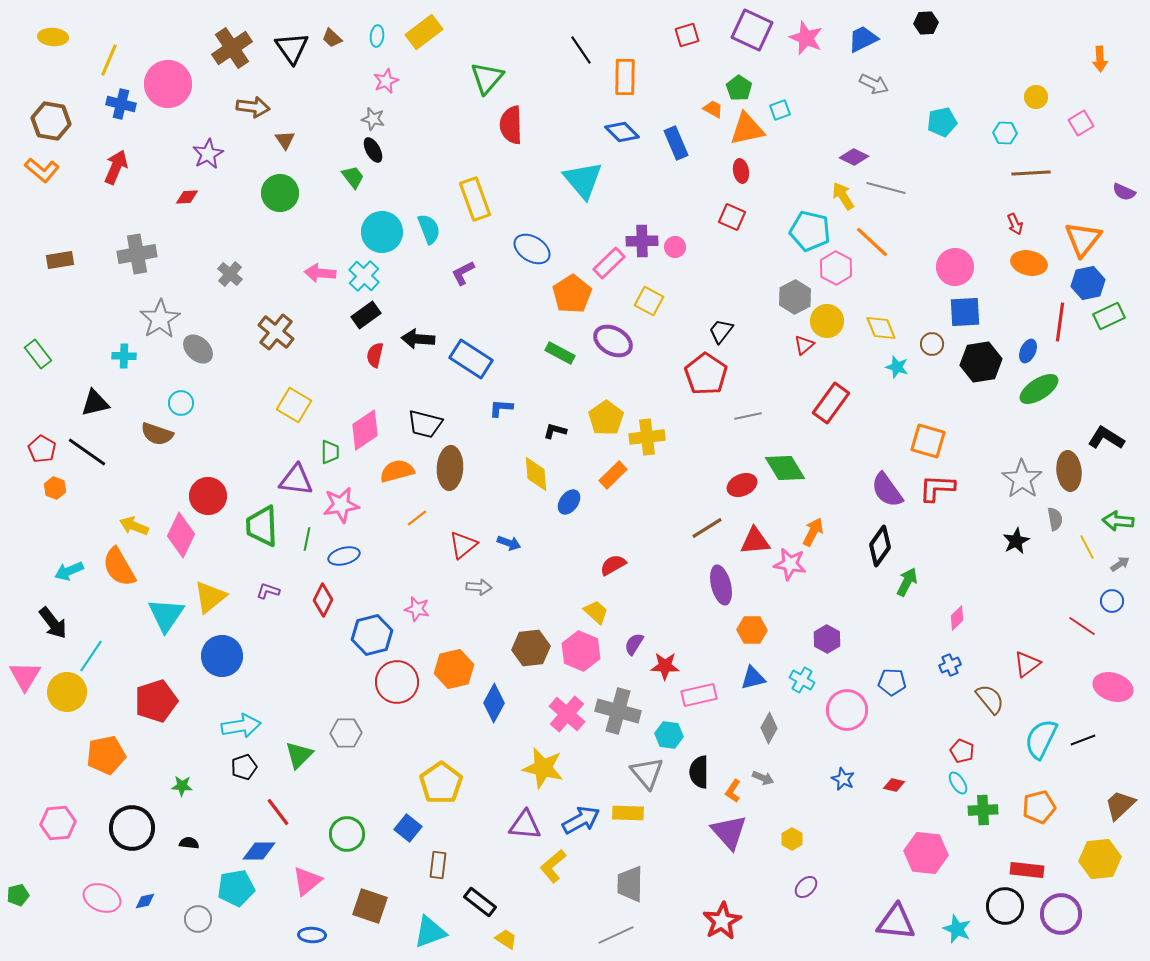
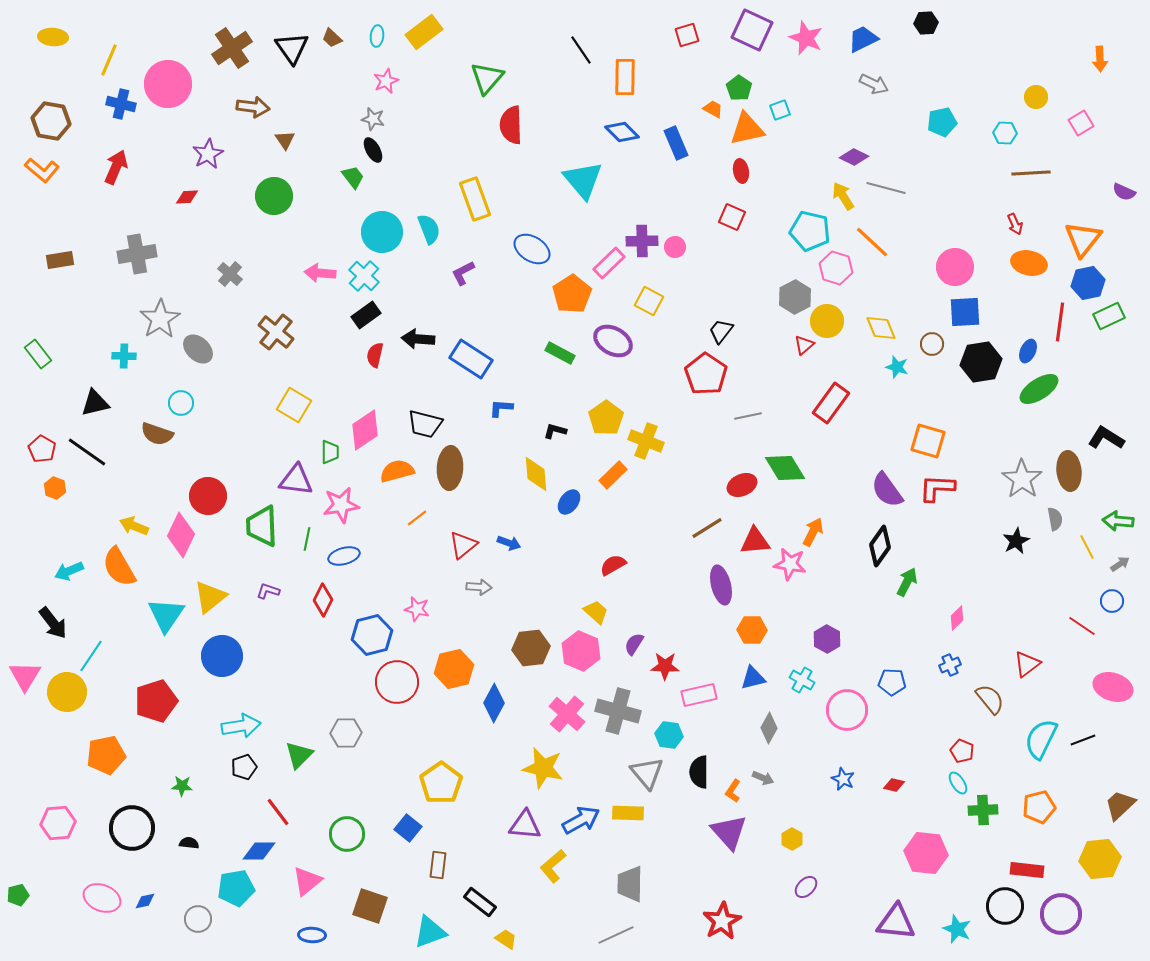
green circle at (280, 193): moved 6 px left, 3 px down
pink hexagon at (836, 268): rotated 12 degrees counterclockwise
yellow cross at (647, 437): moved 1 px left, 4 px down; rotated 28 degrees clockwise
